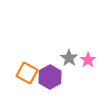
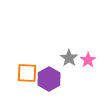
orange square: rotated 25 degrees counterclockwise
purple hexagon: moved 1 px left, 2 px down
